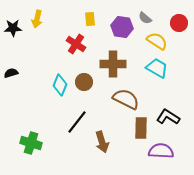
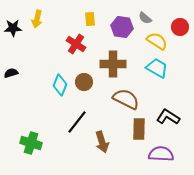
red circle: moved 1 px right, 4 px down
brown rectangle: moved 2 px left, 1 px down
purple semicircle: moved 3 px down
